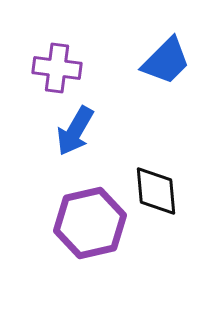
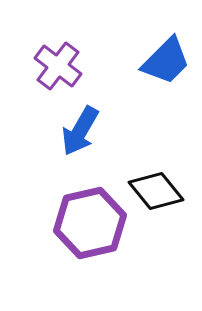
purple cross: moved 1 px right, 2 px up; rotated 30 degrees clockwise
blue arrow: moved 5 px right
black diamond: rotated 34 degrees counterclockwise
